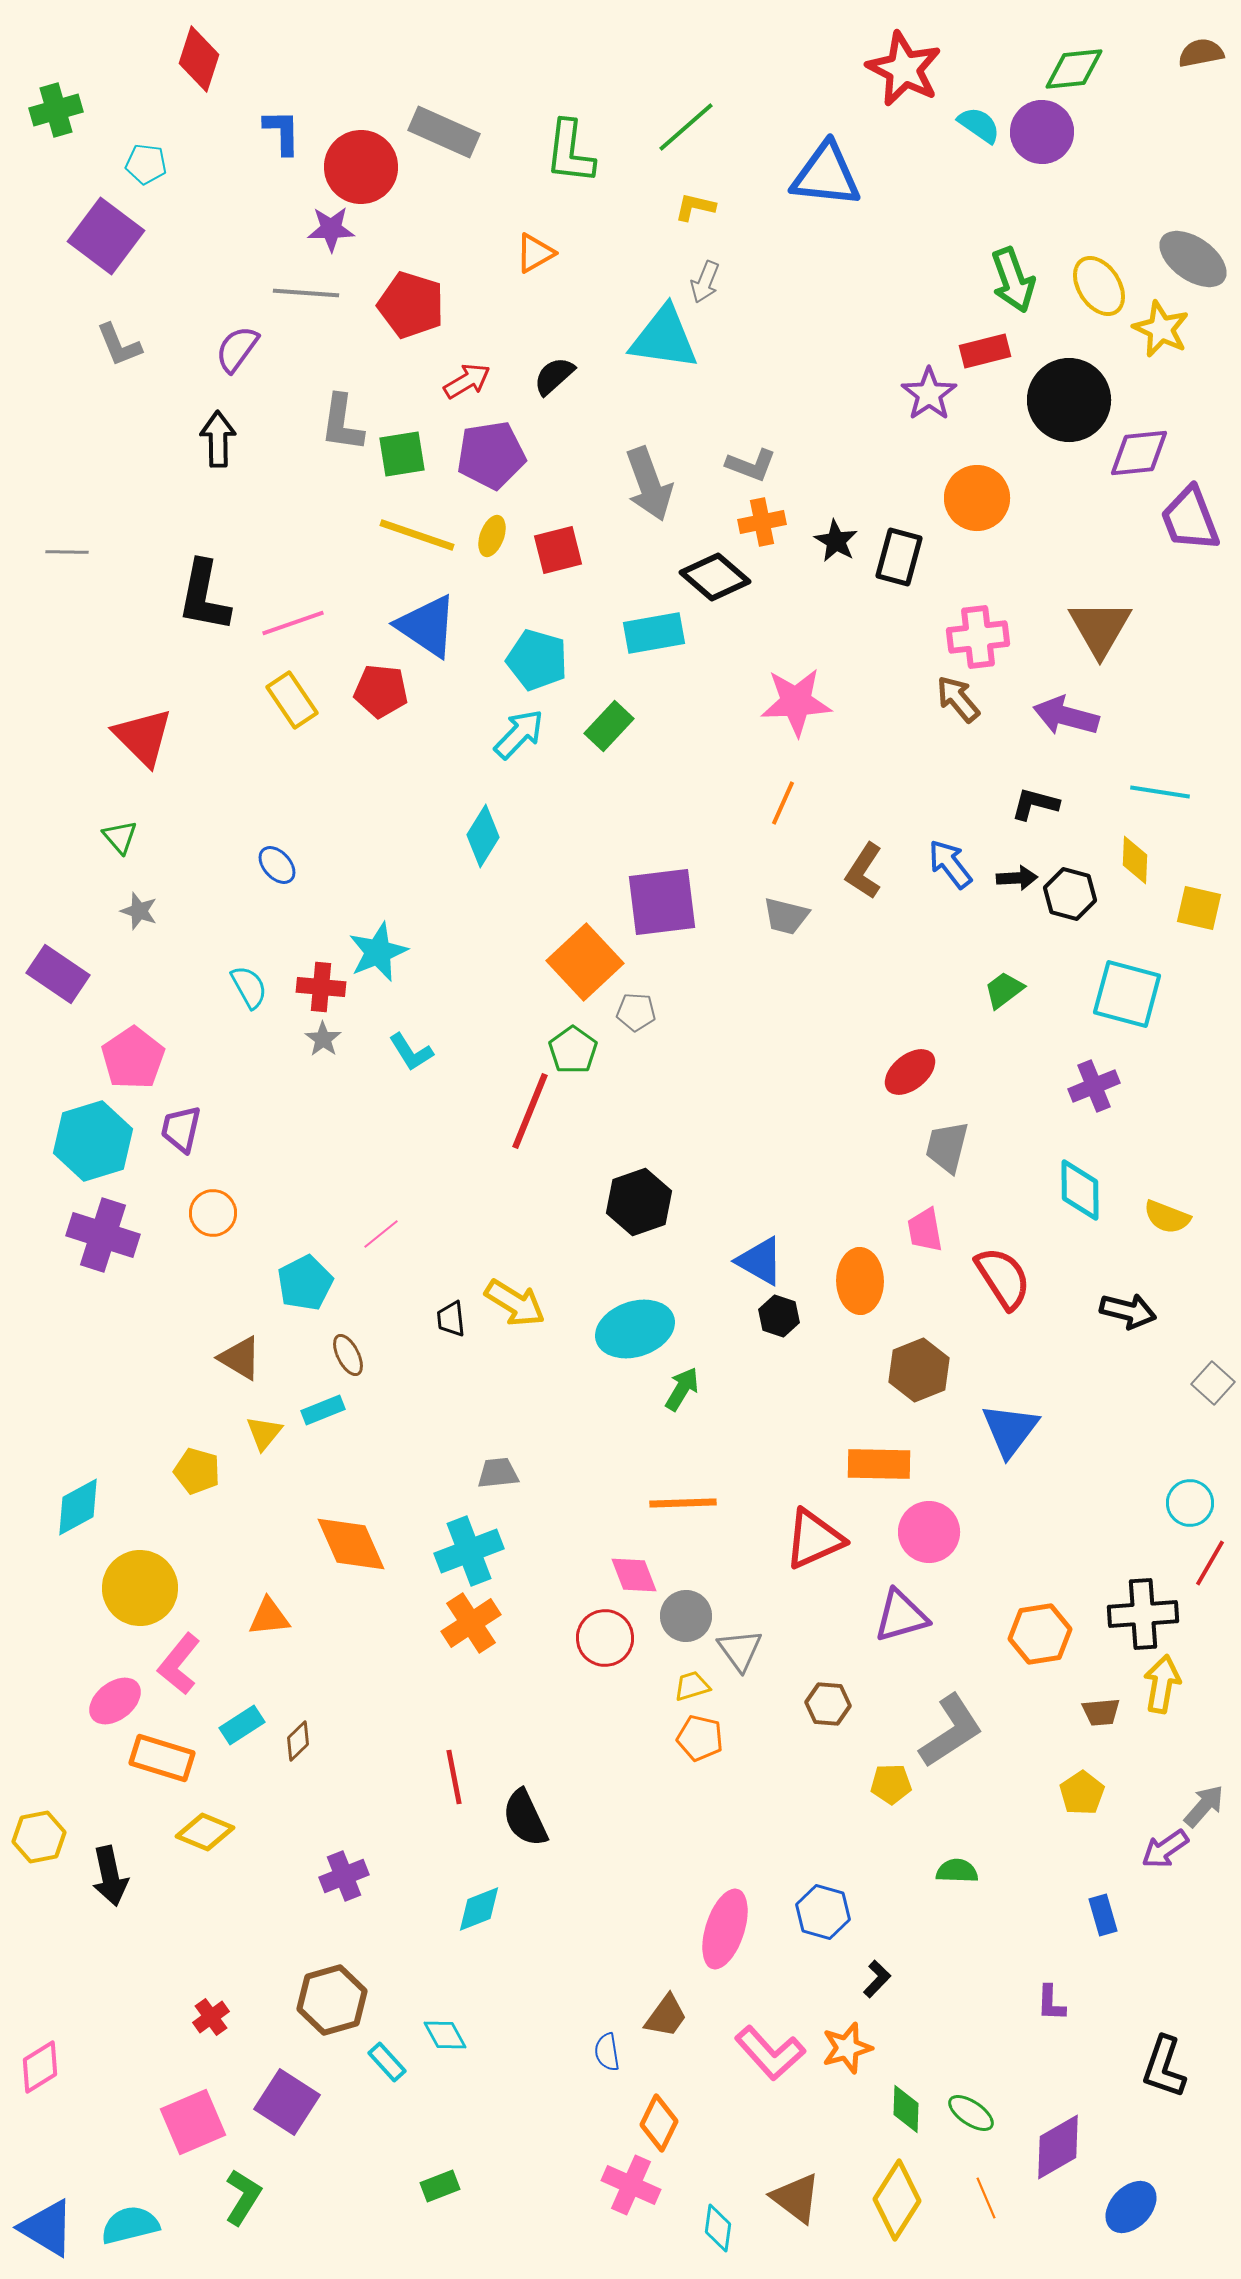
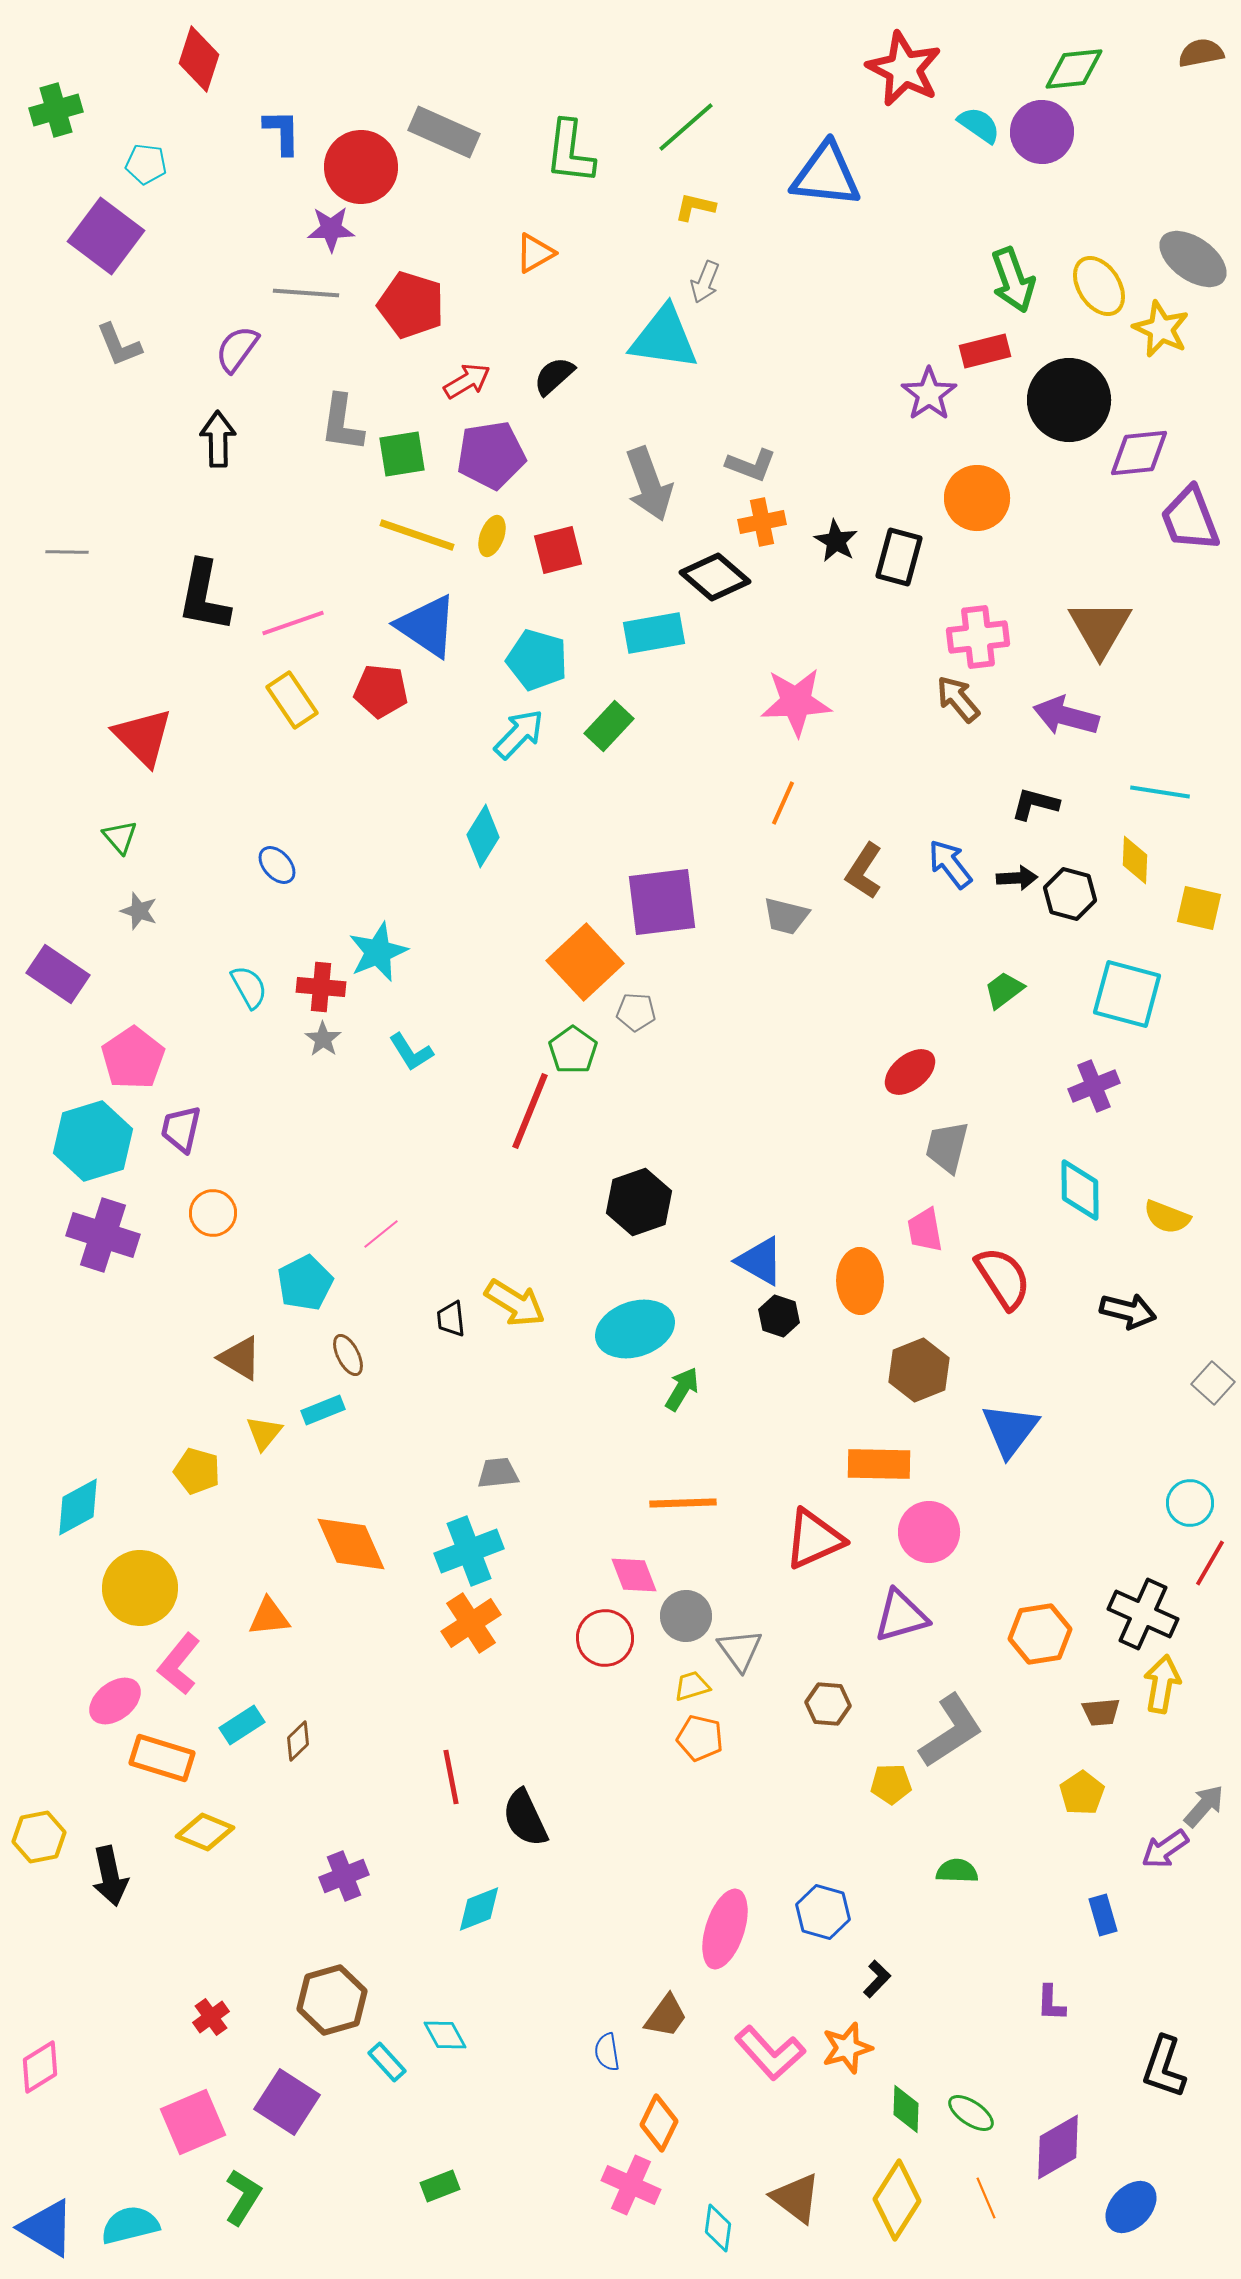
black cross at (1143, 1614): rotated 28 degrees clockwise
red line at (454, 1777): moved 3 px left
